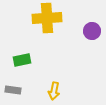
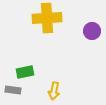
green rectangle: moved 3 px right, 12 px down
